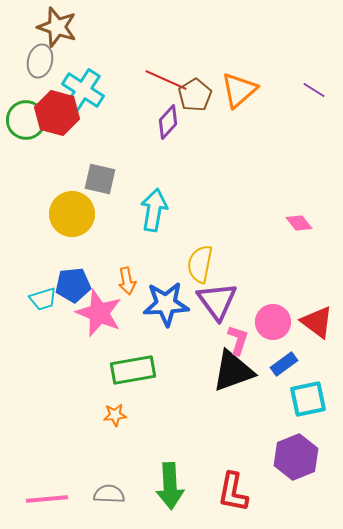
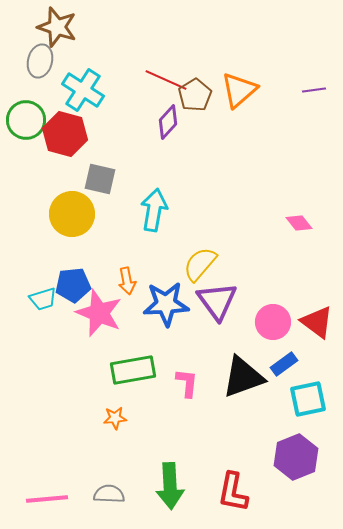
purple line: rotated 40 degrees counterclockwise
red hexagon: moved 8 px right, 21 px down
yellow semicircle: rotated 30 degrees clockwise
pink L-shape: moved 51 px left, 43 px down; rotated 12 degrees counterclockwise
black triangle: moved 10 px right, 6 px down
orange star: moved 3 px down
